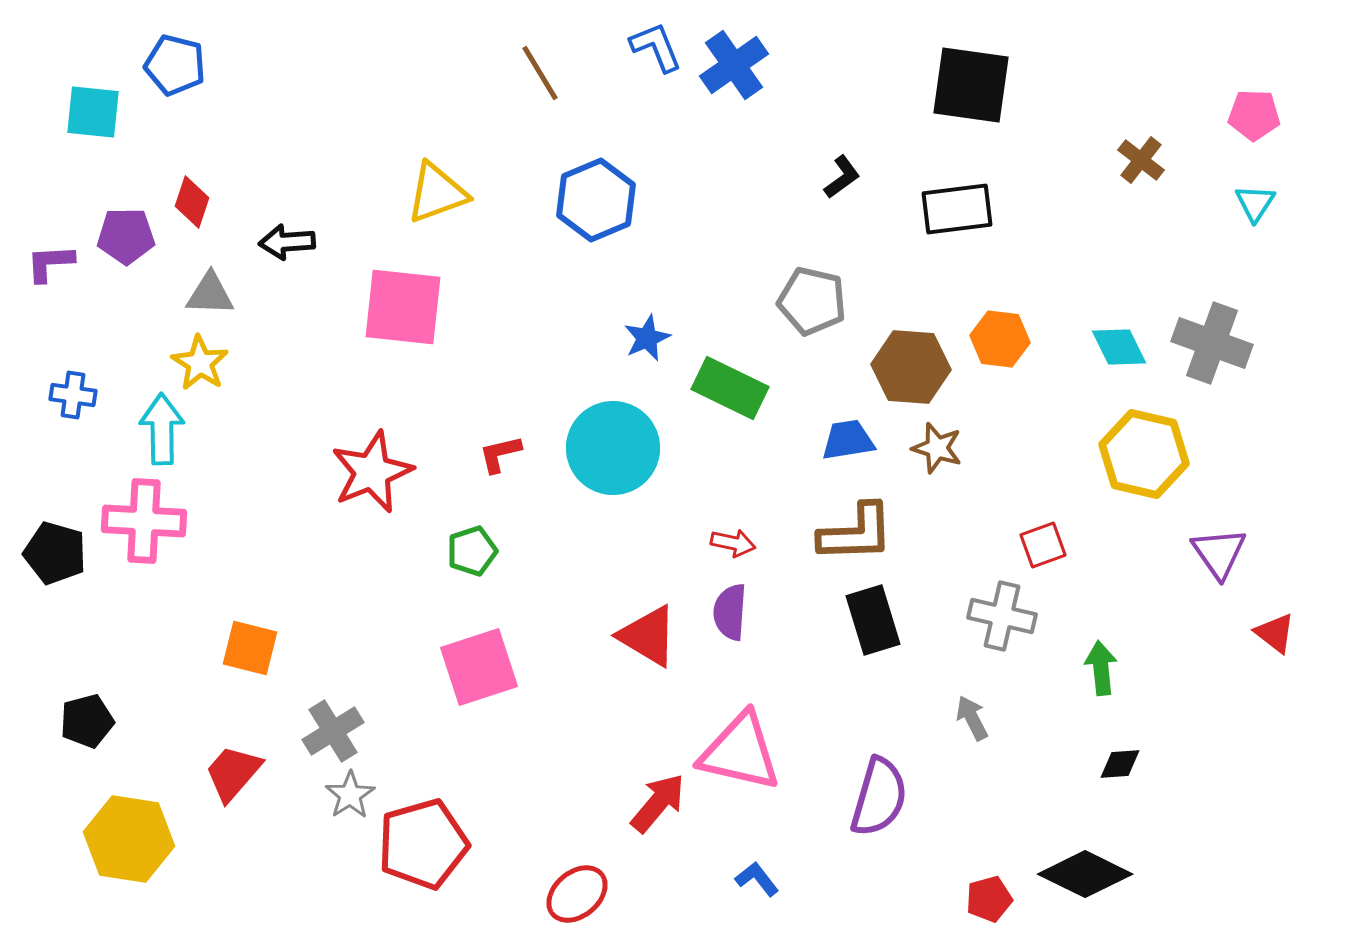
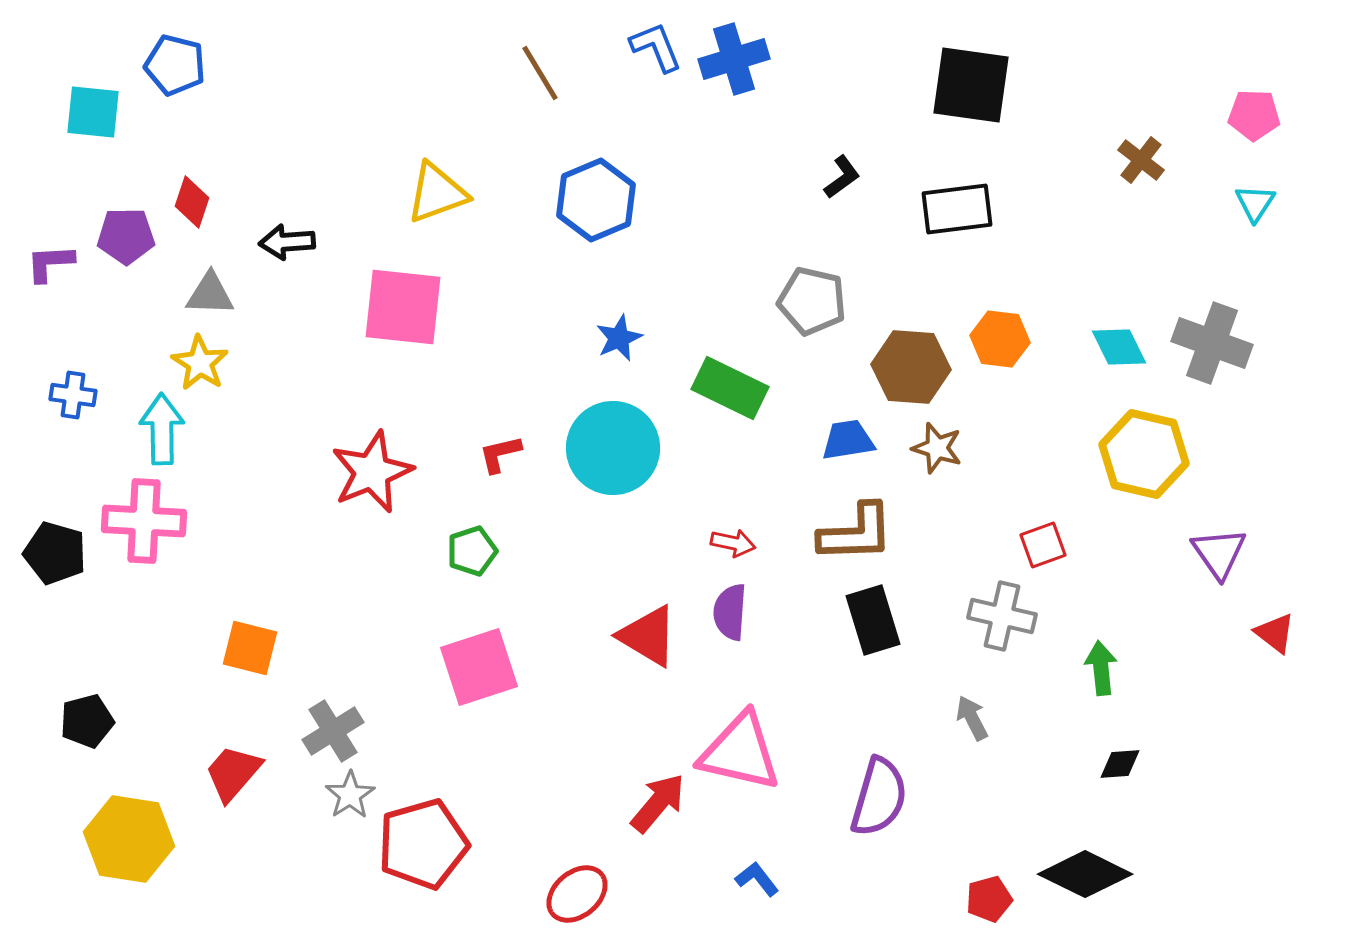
blue cross at (734, 65): moved 6 px up; rotated 18 degrees clockwise
blue star at (647, 338): moved 28 px left
